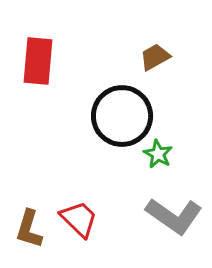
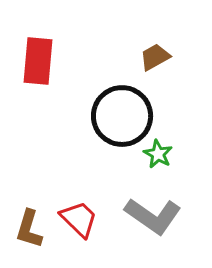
gray L-shape: moved 21 px left
